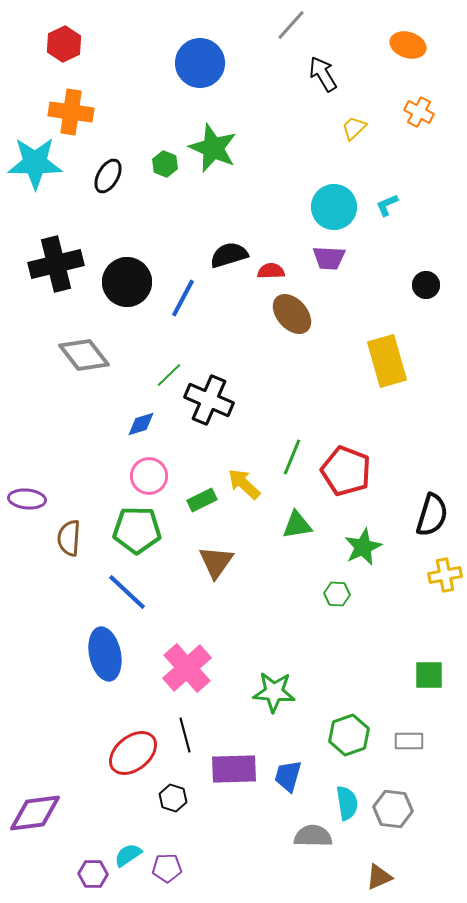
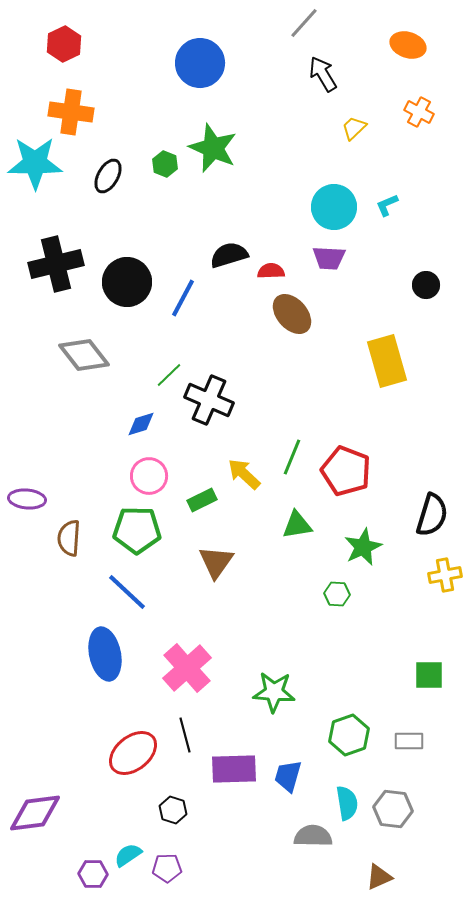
gray line at (291, 25): moved 13 px right, 2 px up
yellow arrow at (244, 484): moved 10 px up
black hexagon at (173, 798): moved 12 px down
